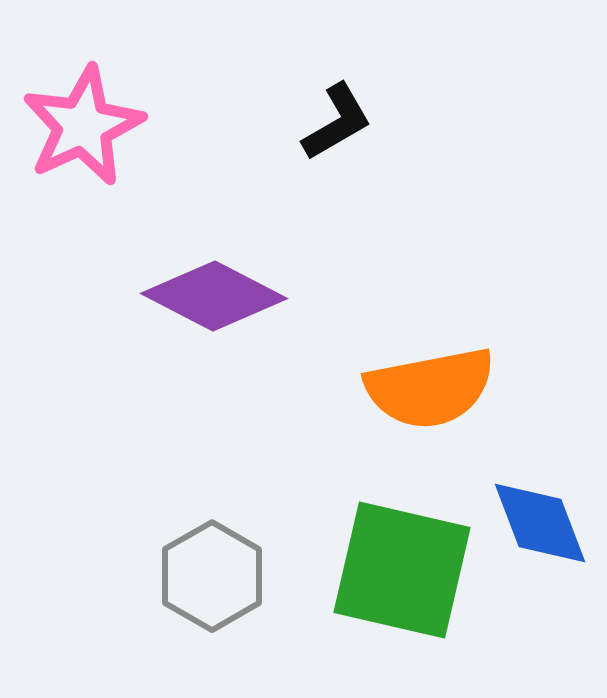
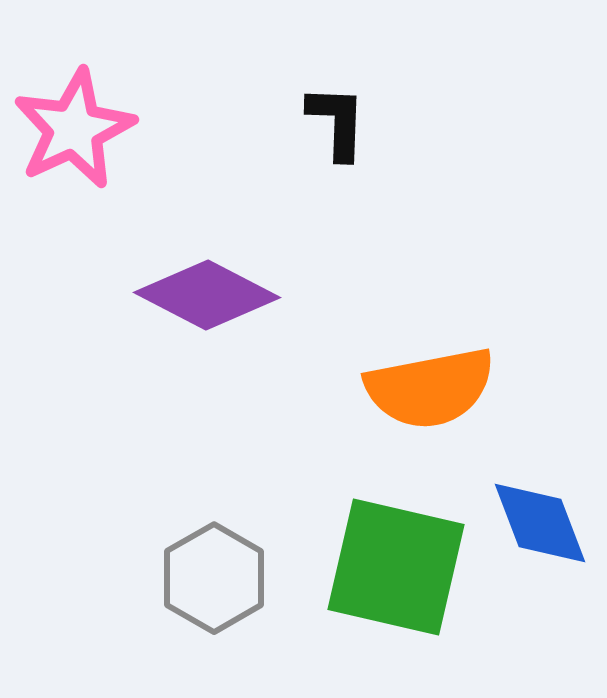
black L-shape: rotated 58 degrees counterclockwise
pink star: moved 9 px left, 3 px down
purple diamond: moved 7 px left, 1 px up
green square: moved 6 px left, 3 px up
gray hexagon: moved 2 px right, 2 px down
